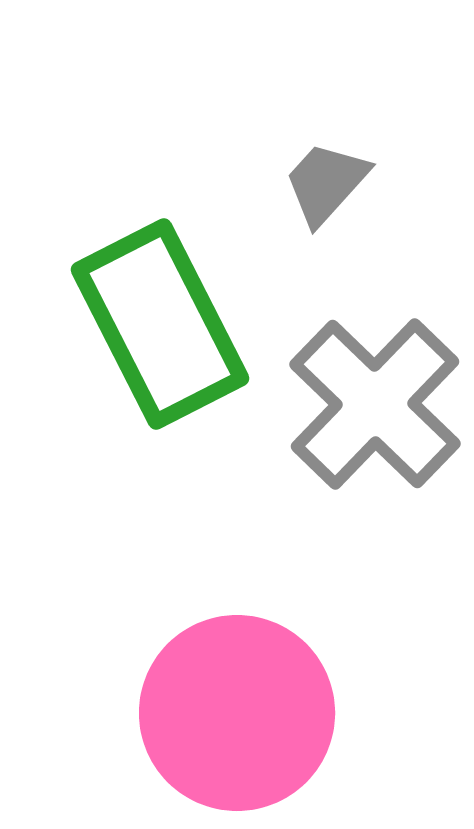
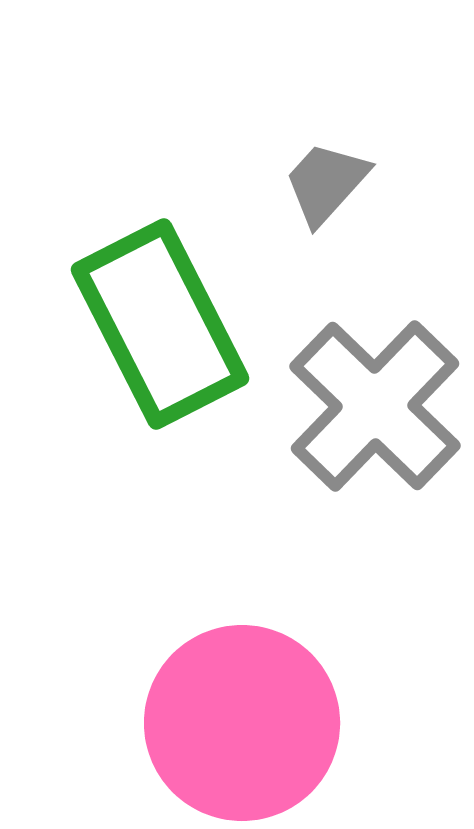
gray cross: moved 2 px down
pink circle: moved 5 px right, 10 px down
